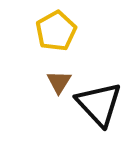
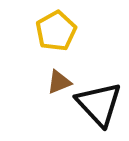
brown triangle: rotated 36 degrees clockwise
